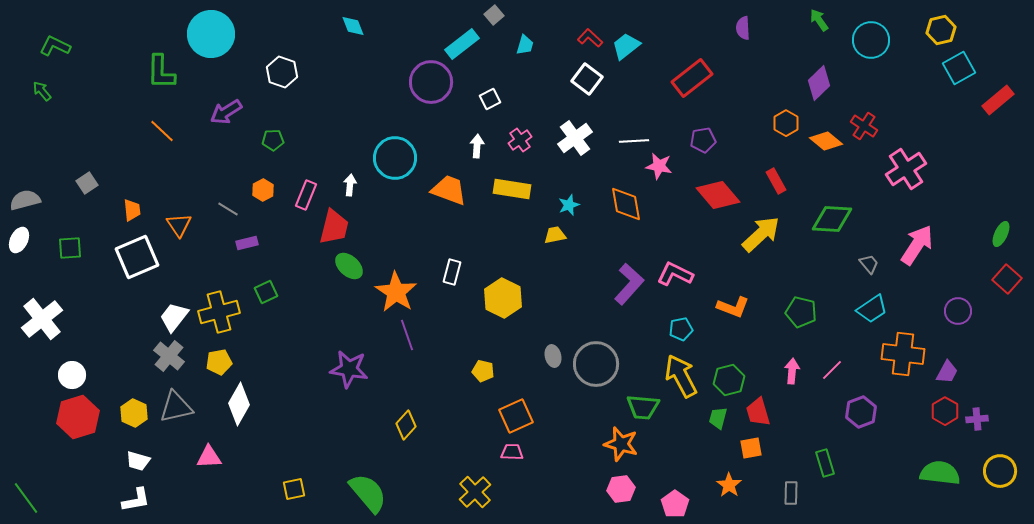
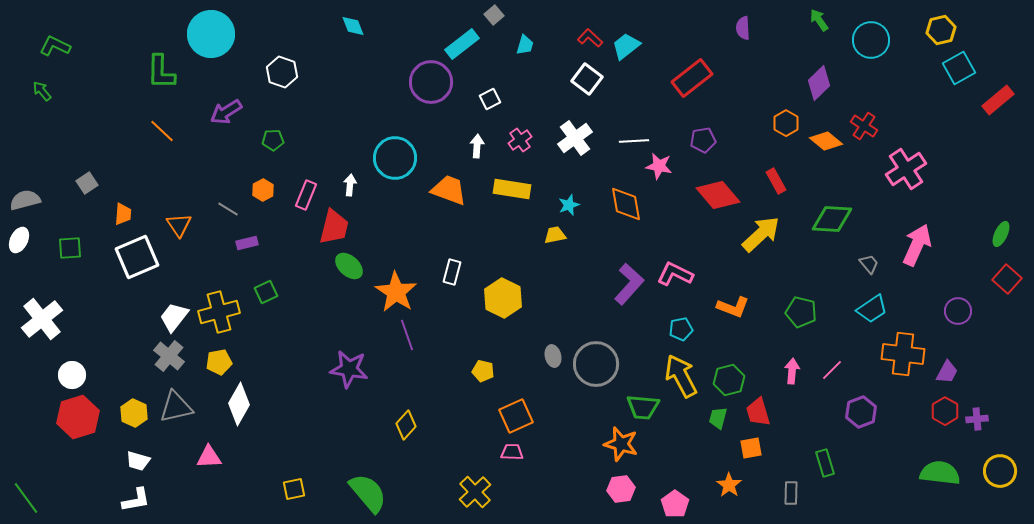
orange trapezoid at (132, 210): moved 9 px left, 4 px down; rotated 10 degrees clockwise
pink arrow at (917, 245): rotated 9 degrees counterclockwise
